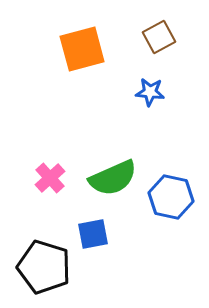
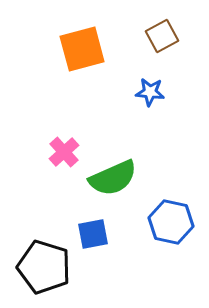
brown square: moved 3 px right, 1 px up
pink cross: moved 14 px right, 26 px up
blue hexagon: moved 25 px down
